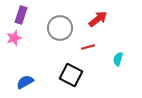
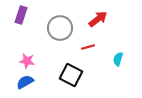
pink star: moved 13 px right, 23 px down; rotated 28 degrees clockwise
